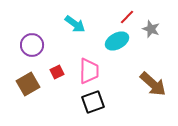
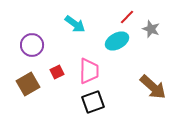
brown arrow: moved 3 px down
